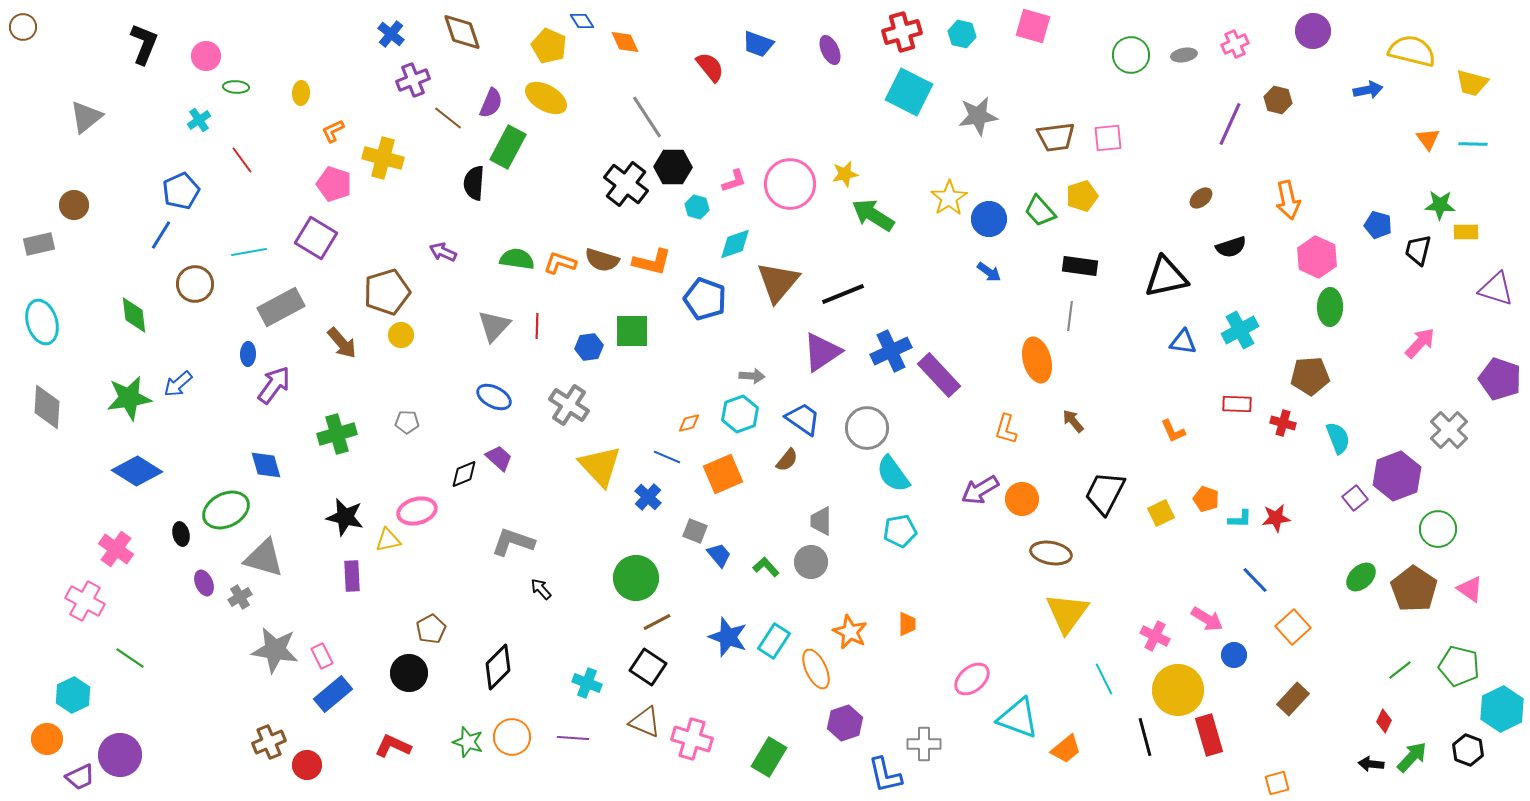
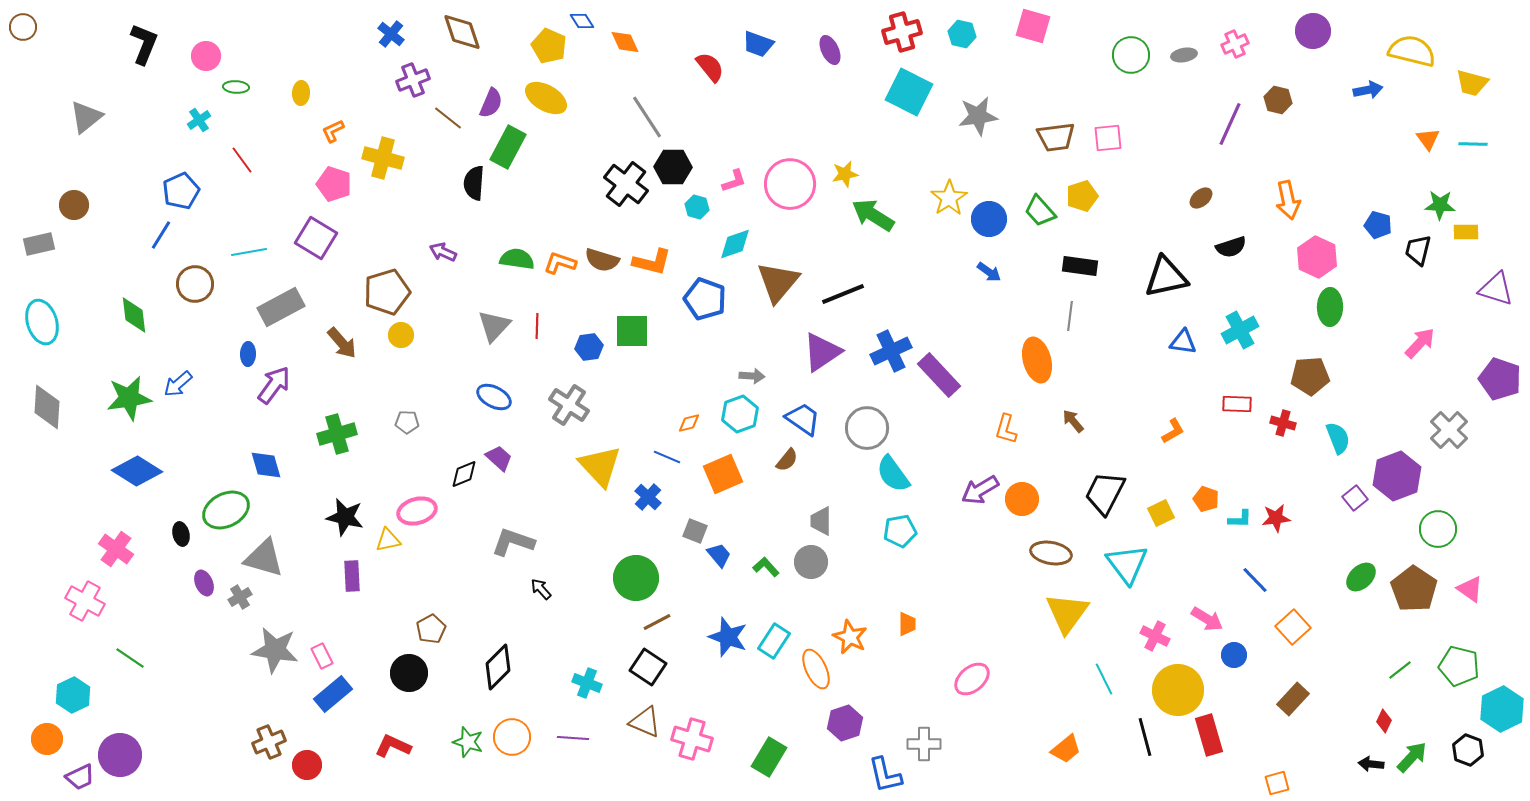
orange L-shape at (1173, 431): rotated 96 degrees counterclockwise
orange star at (850, 632): moved 5 px down
cyan triangle at (1018, 718): moved 109 px right, 154 px up; rotated 33 degrees clockwise
